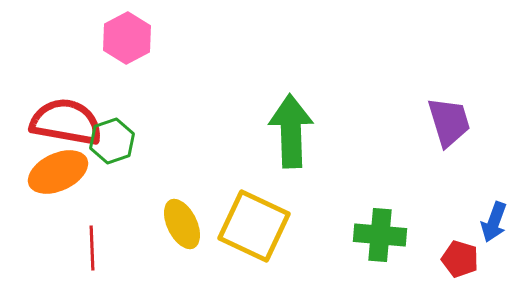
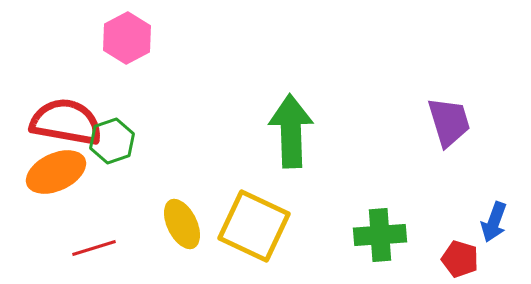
orange ellipse: moved 2 px left
green cross: rotated 9 degrees counterclockwise
red line: moved 2 px right; rotated 75 degrees clockwise
